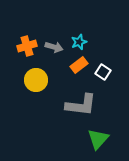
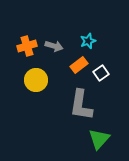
cyan star: moved 9 px right, 1 px up
gray arrow: moved 1 px up
white square: moved 2 px left, 1 px down; rotated 21 degrees clockwise
gray L-shape: rotated 92 degrees clockwise
green triangle: moved 1 px right
